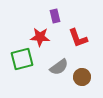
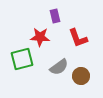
brown circle: moved 1 px left, 1 px up
